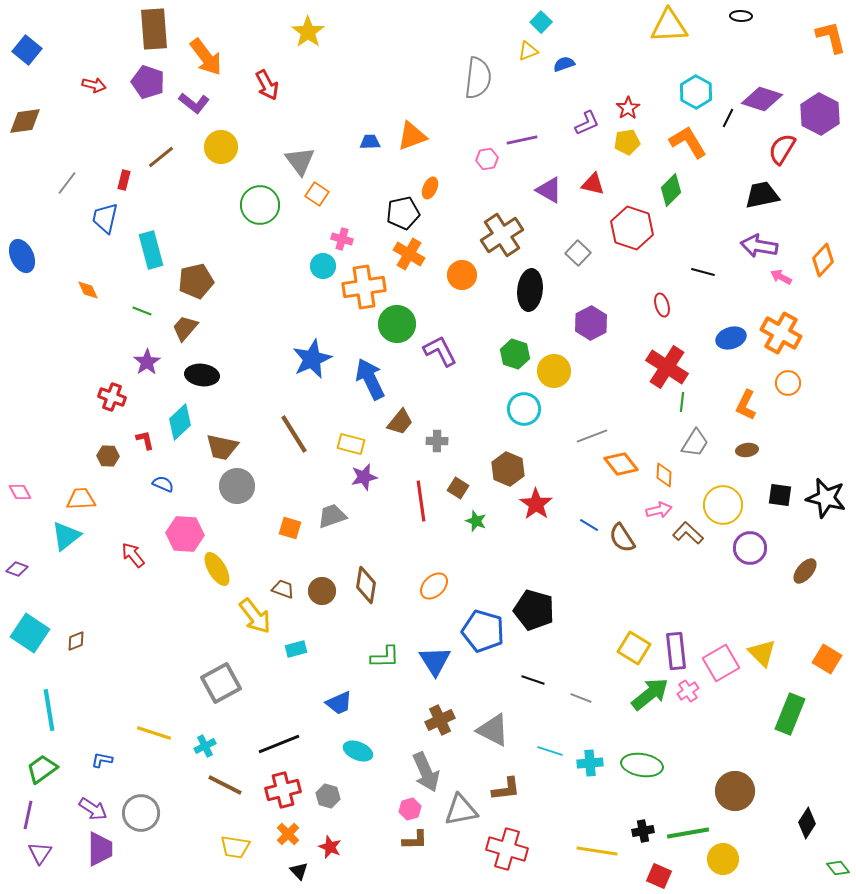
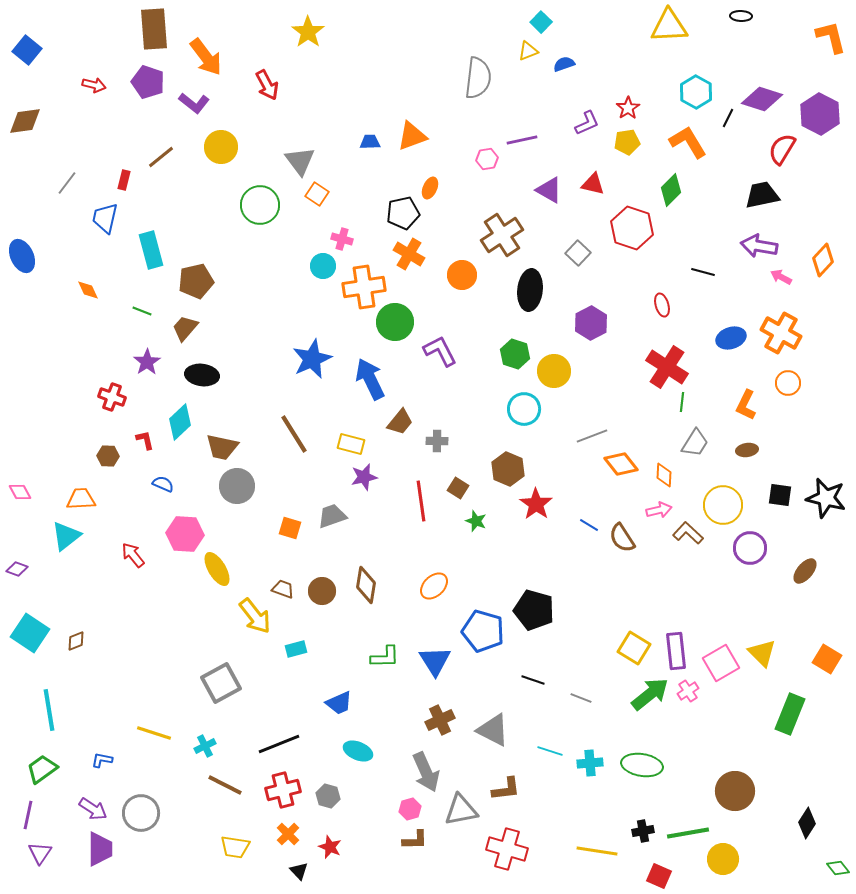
green circle at (397, 324): moved 2 px left, 2 px up
